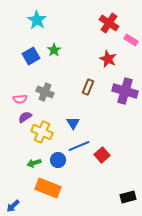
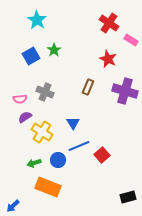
yellow cross: rotated 10 degrees clockwise
orange rectangle: moved 1 px up
